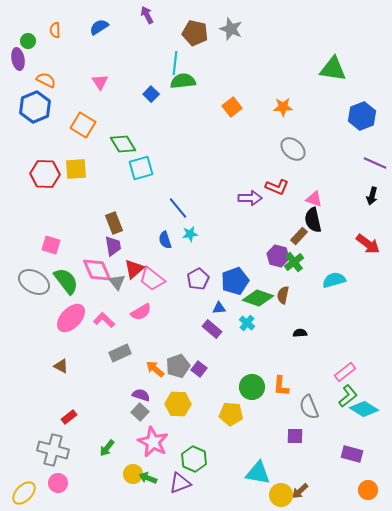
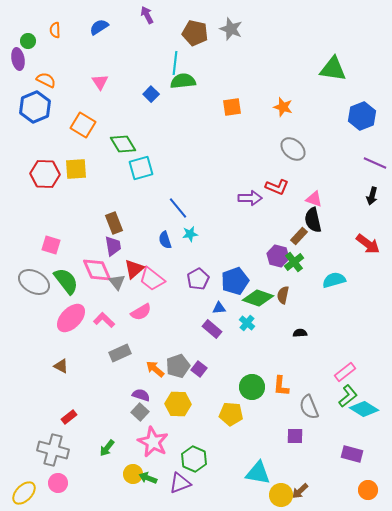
orange square at (232, 107): rotated 30 degrees clockwise
orange star at (283, 107): rotated 18 degrees clockwise
